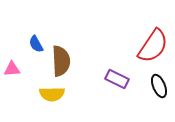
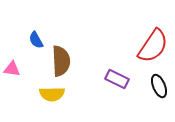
blue semicircle: moved 4 px up
pink triangle: rotated 12 degrees clockwise
